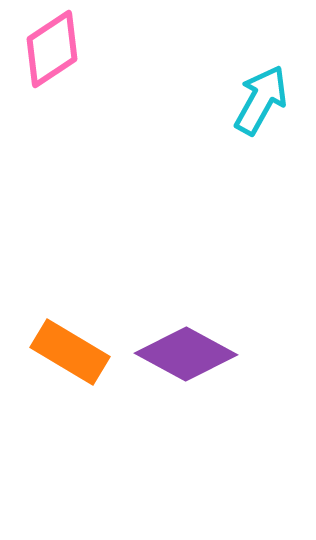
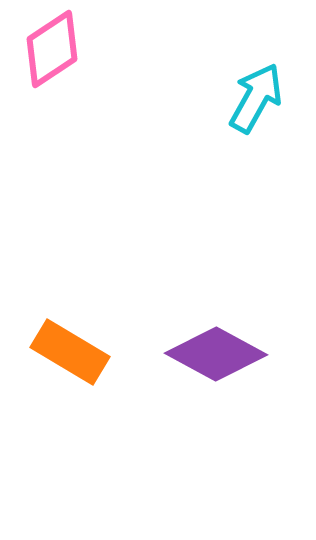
cyan arrow: moved 5 px left, 2 px up
purple diamond: moved 30 px right
